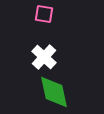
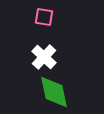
pink square: moved 3 px down
